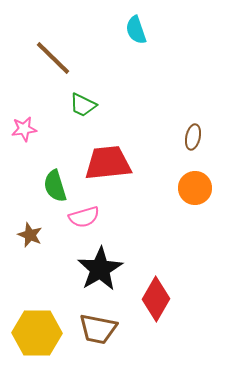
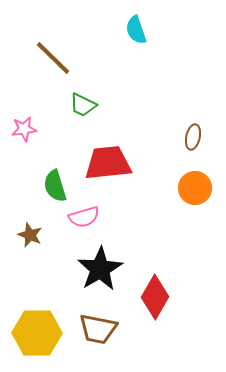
red diamond: moved 1 px left, 2 px up
